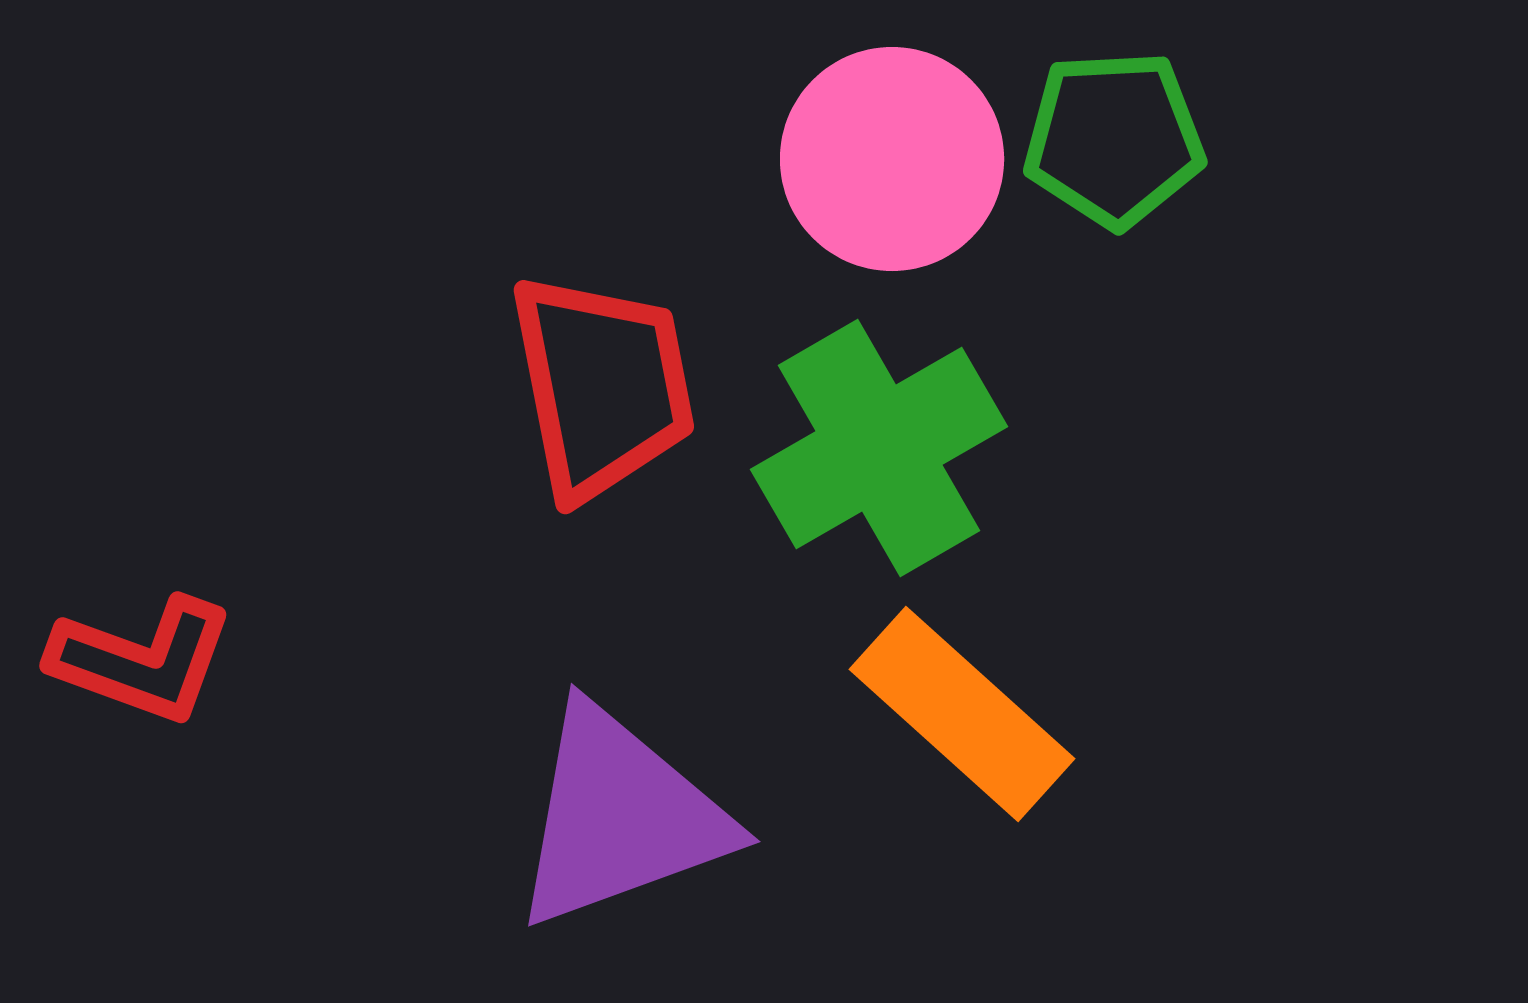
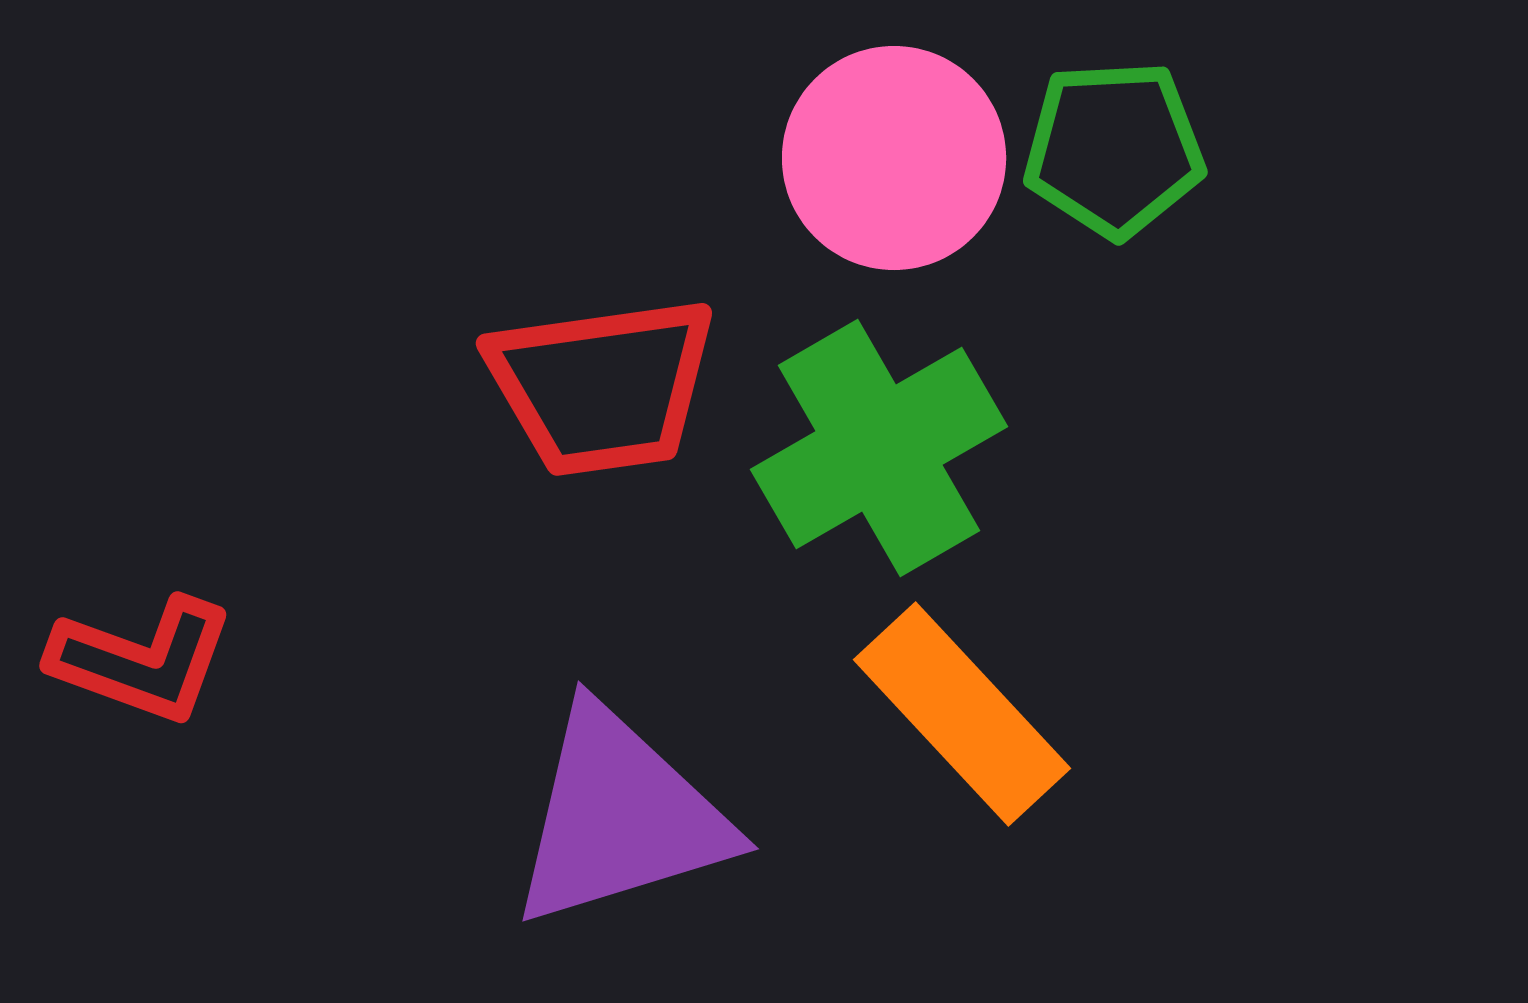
green pentagon: moved 10 px down
pink circle: moved 2 px right, 1 px up
red trapezoid: rotated 93 degrees clockwise
orange rectangle: rotated 5 degrees clockwise
purple triangle: rotated 3 degrees clockwise
